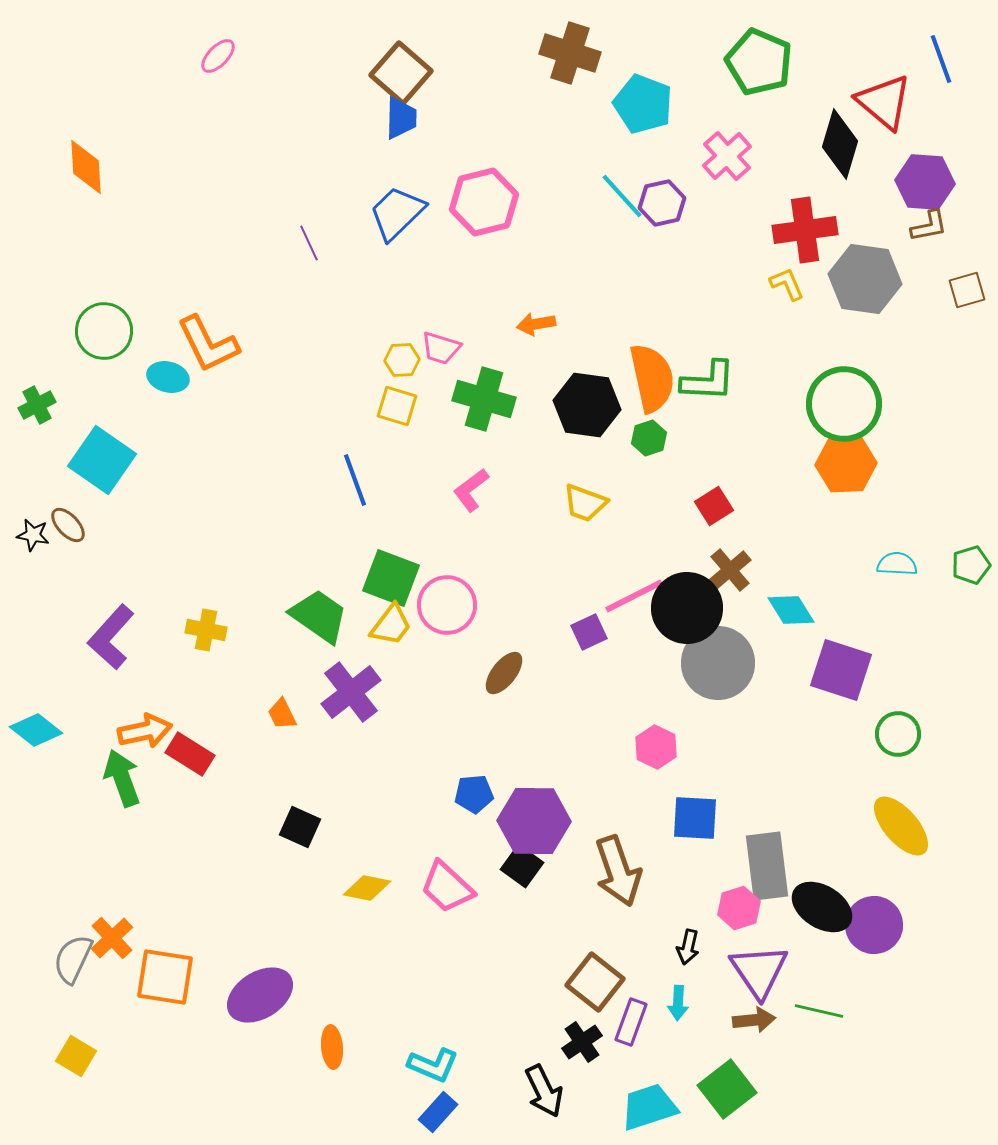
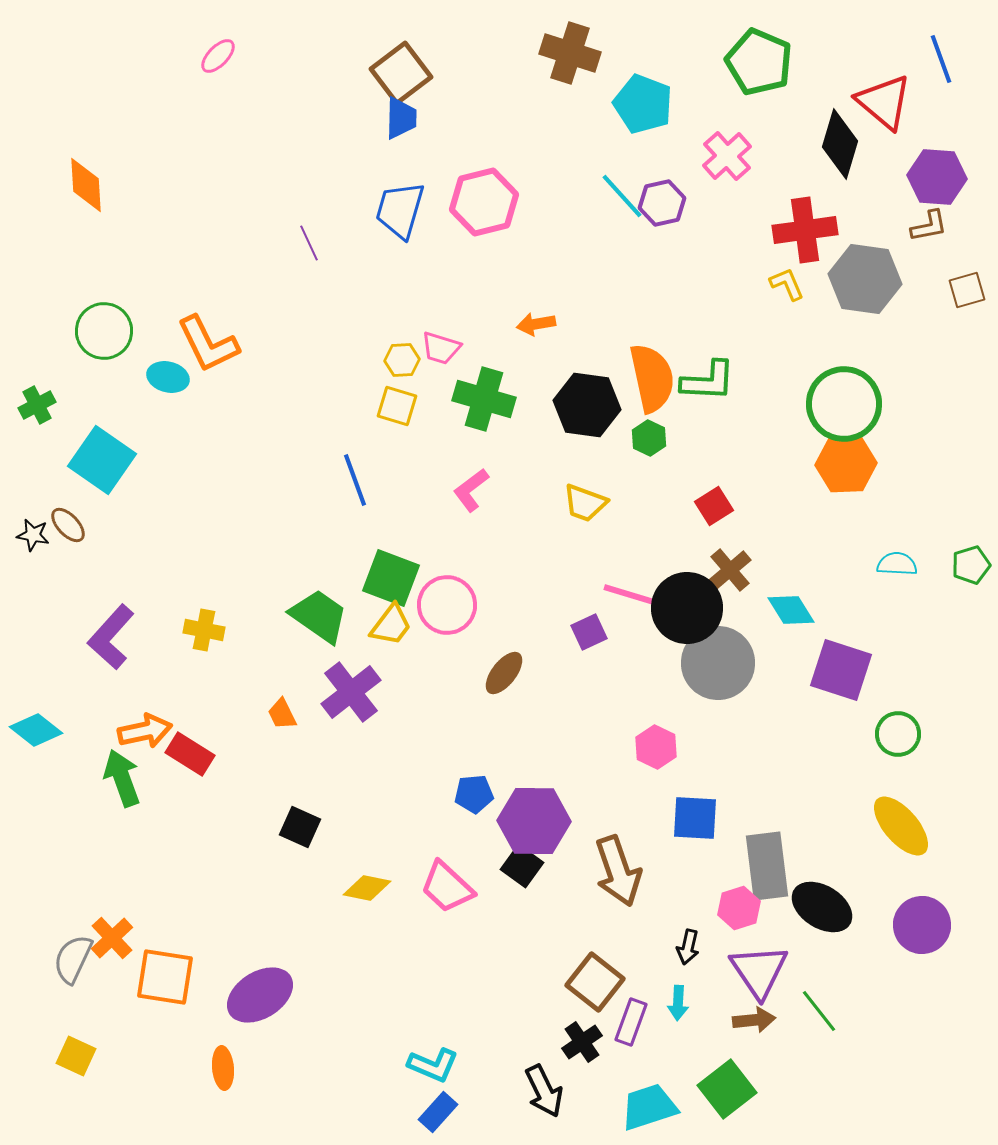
brown square at (401, 73): rotated 12 degrees clockwise
orange diamond at (86, 167): moved 18 px down
purple hexagon at (925, 182): moved 12 px right, 5 px up
blue trapezoid at (397, 213): moved 3 px right, 3 px up; rotated 30 degrees counterclockwise
green hexagon at (649, 438): rotated 16 degrees counterclockwise
pink line at (634, 596): rotated 44 degrees clockwise
yellow cross at (206, 630): moved 2 px left
purple circle at (874, 925): moved 48 px right
green line at (819, 1011): rotated 39 degrees clockwise
orange ellipse at (332, 1047): moved 109 px left, 21 px down
yellow square at (76, 1056): rotated 6 degrees counterclockwise
